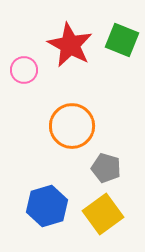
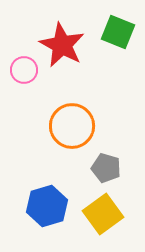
green square: moved 4 px left, 8 px up
red star: moved 8 px left
